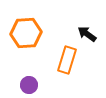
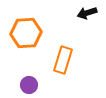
black arrow: moved 21 px up; rotated 54 degrees counterclockwise
orange rectangle: moved 4 px left
